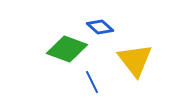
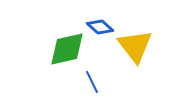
green diamond: rotated 33 degrees counterclockwise
yellow triangle: moved 14 px up
